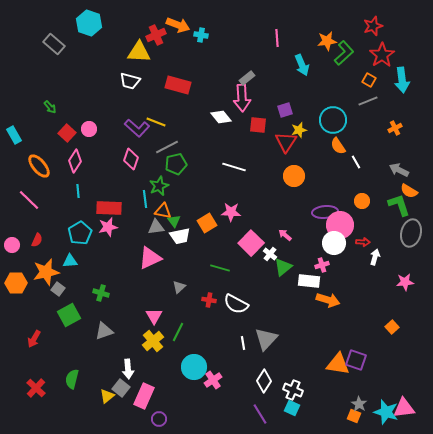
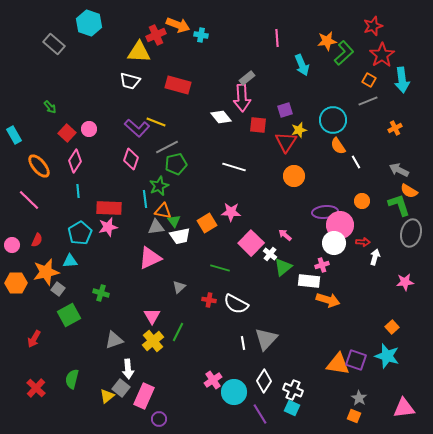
pink triangle at (154, 316): moved 2 px left
gray triangle at (104, 331): moved 10 px right, 9 px down
cyan circle at (194, 367): moved 40 px right, 25 px down
gray star at (359, 404): moved 6 px up
cyan star at (386, 412): moved 1 px right, 56 px up
